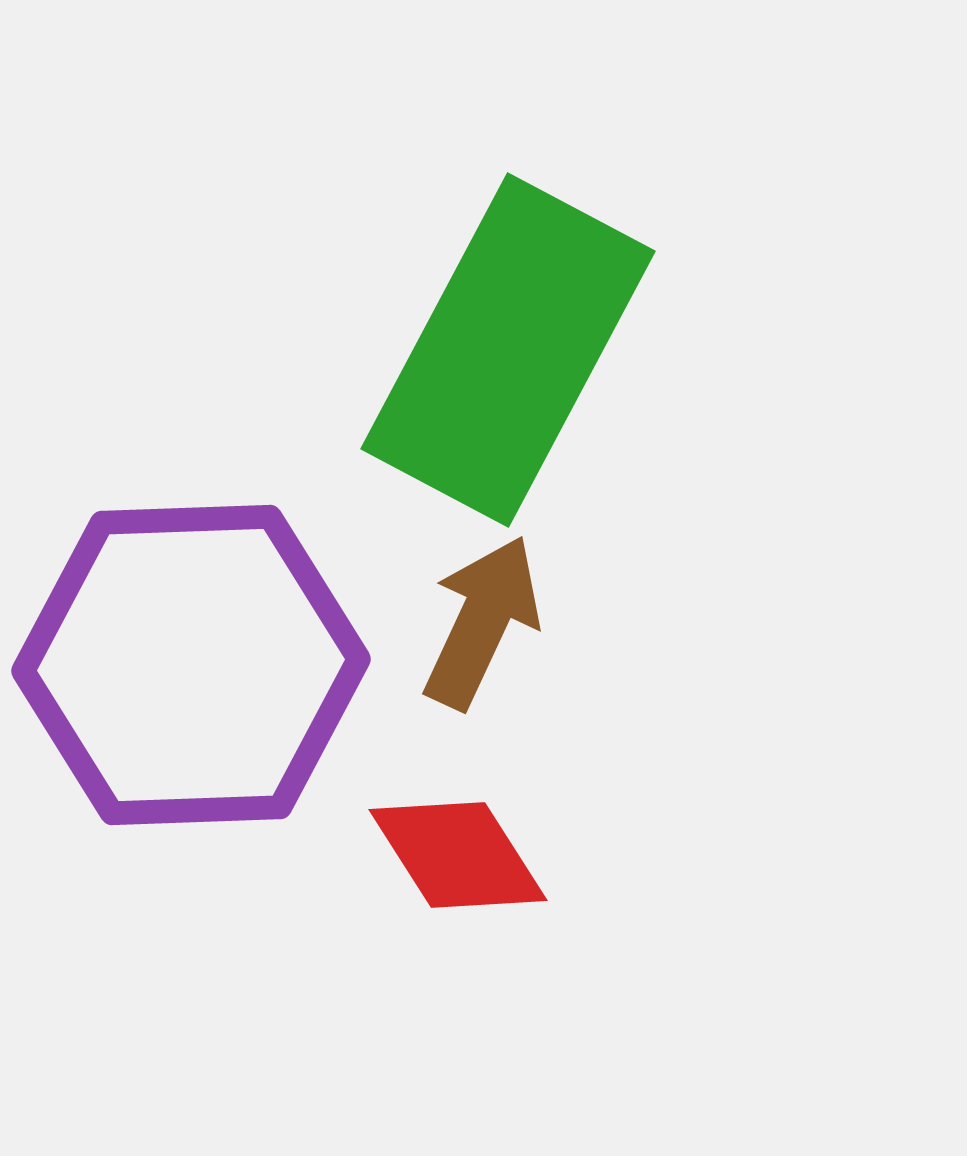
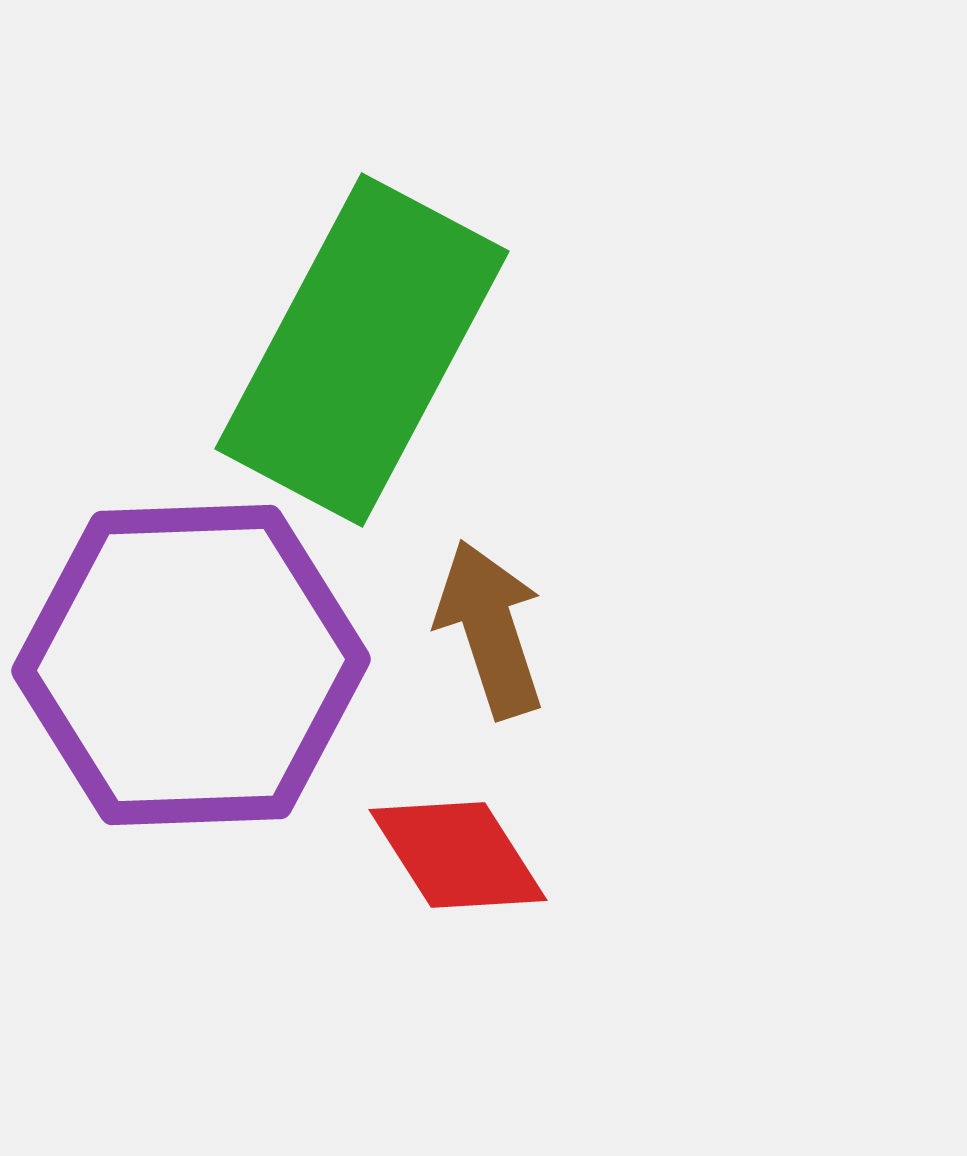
green rectangle: moved 146 px left
brown arrow: moved 8 px right, 7 px down; rotated 43 degrees counterclockwise
